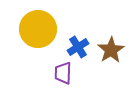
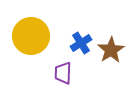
yellow circle: moved 7 px left, 7 px down
blue cross: moved 3 px right, 4 px up
